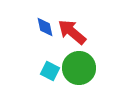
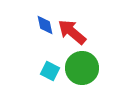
blue diamond: moved 2 px up
green circle: moved 3 px right
